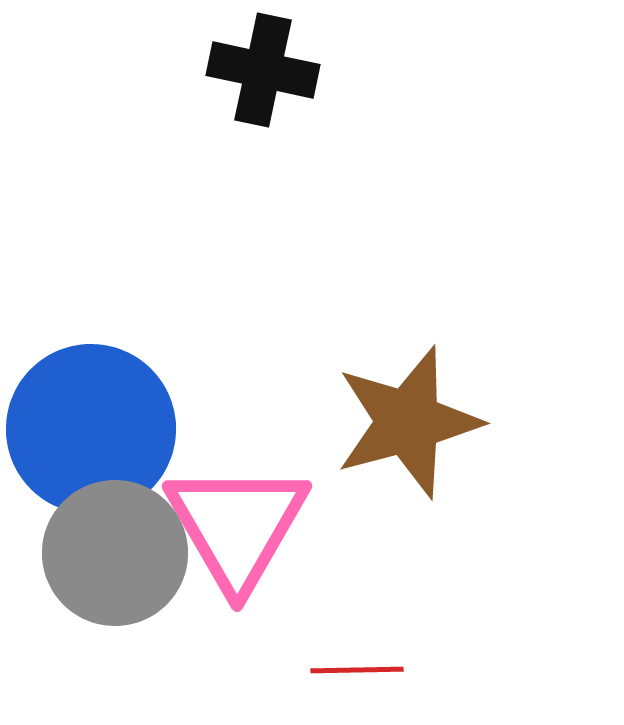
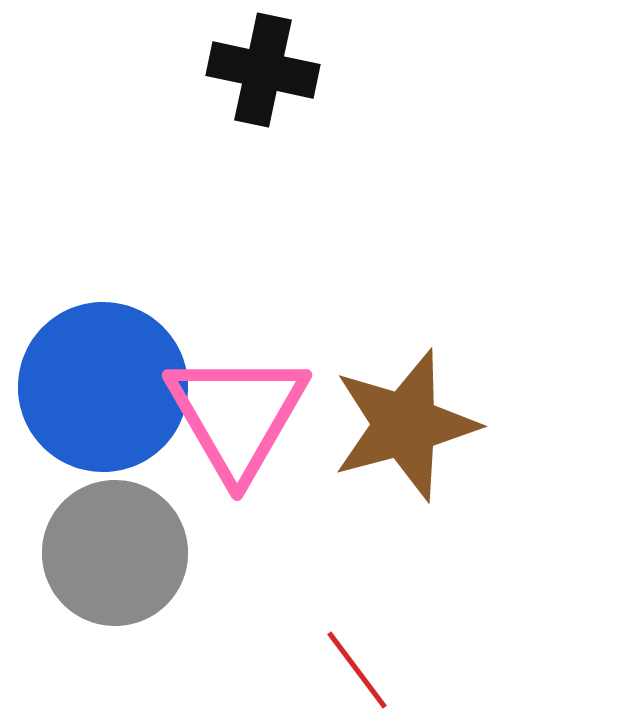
brown star: moved 3 px left, 3 px down
blue circle: moved 12 px right, 42 px up
pink triangle: moved 111 px up
red line: rotated 54 degrees clockwise
